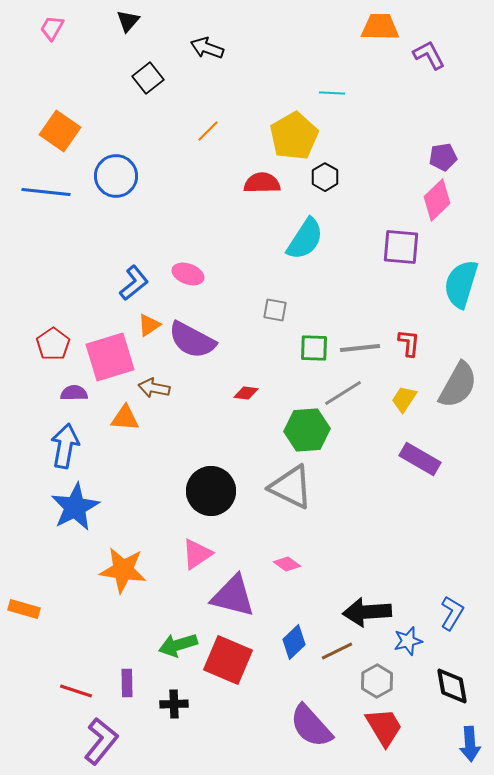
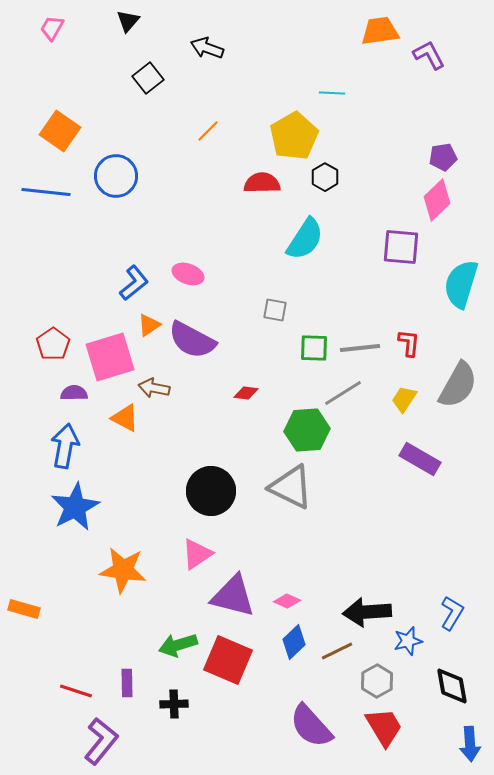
orange trapezoid at (380, 27): moved 4 px down; rotated 9 degrees counterclockwise
orange triangle at (125, 418): rotated 24 degrees clockwise
pink diamond at (287, 564): moved 37 px down; rotated 12 degrees counterclockwise
